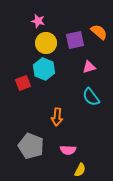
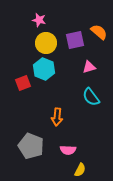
pink star: moved 1 px right, 1 px up
